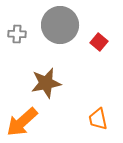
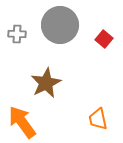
red square: moved 5 px right, 3 px up
brown star: rotated 16 degrees counterclockwise
orange arrow: rotated 96 degrees clockwise
